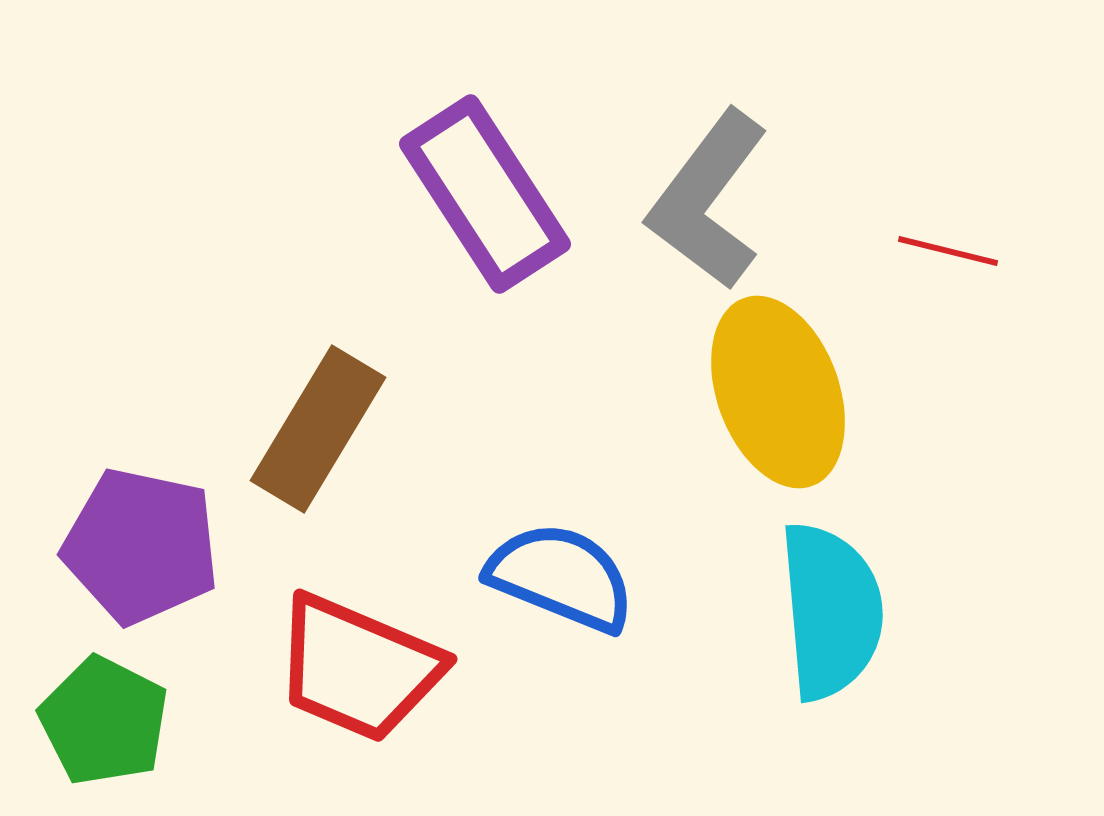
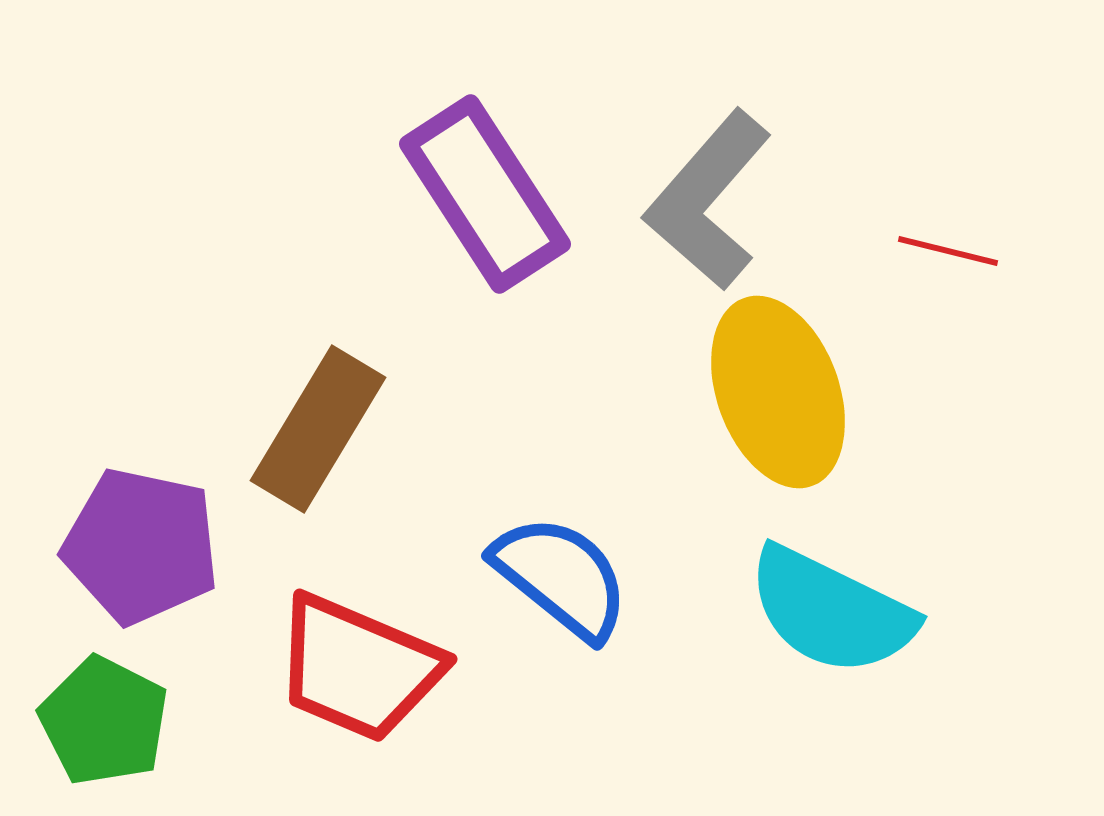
gray L-shape: rotated 4 degrees clockwise
blue semicircle: rotated 17 degrees clockwise
cyan semicircle: rotated 121 degrees clockwise
